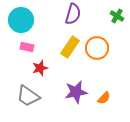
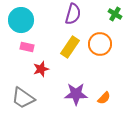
green cross: moved 2 px left, 2 px up
orange circle: moved 3 px right, 4 px up
red star: moved 1 px right, 1 px down
purple star: moved 2 px down; rotated 10 degrees clockwise
gray trapezoid: moved 5 px left, 2 px down
